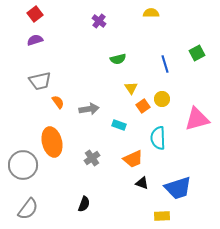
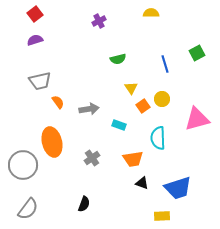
purple cross: rotated 24 degrees clockwise
orange trapezoid: rotated 15 degrees clockwise
